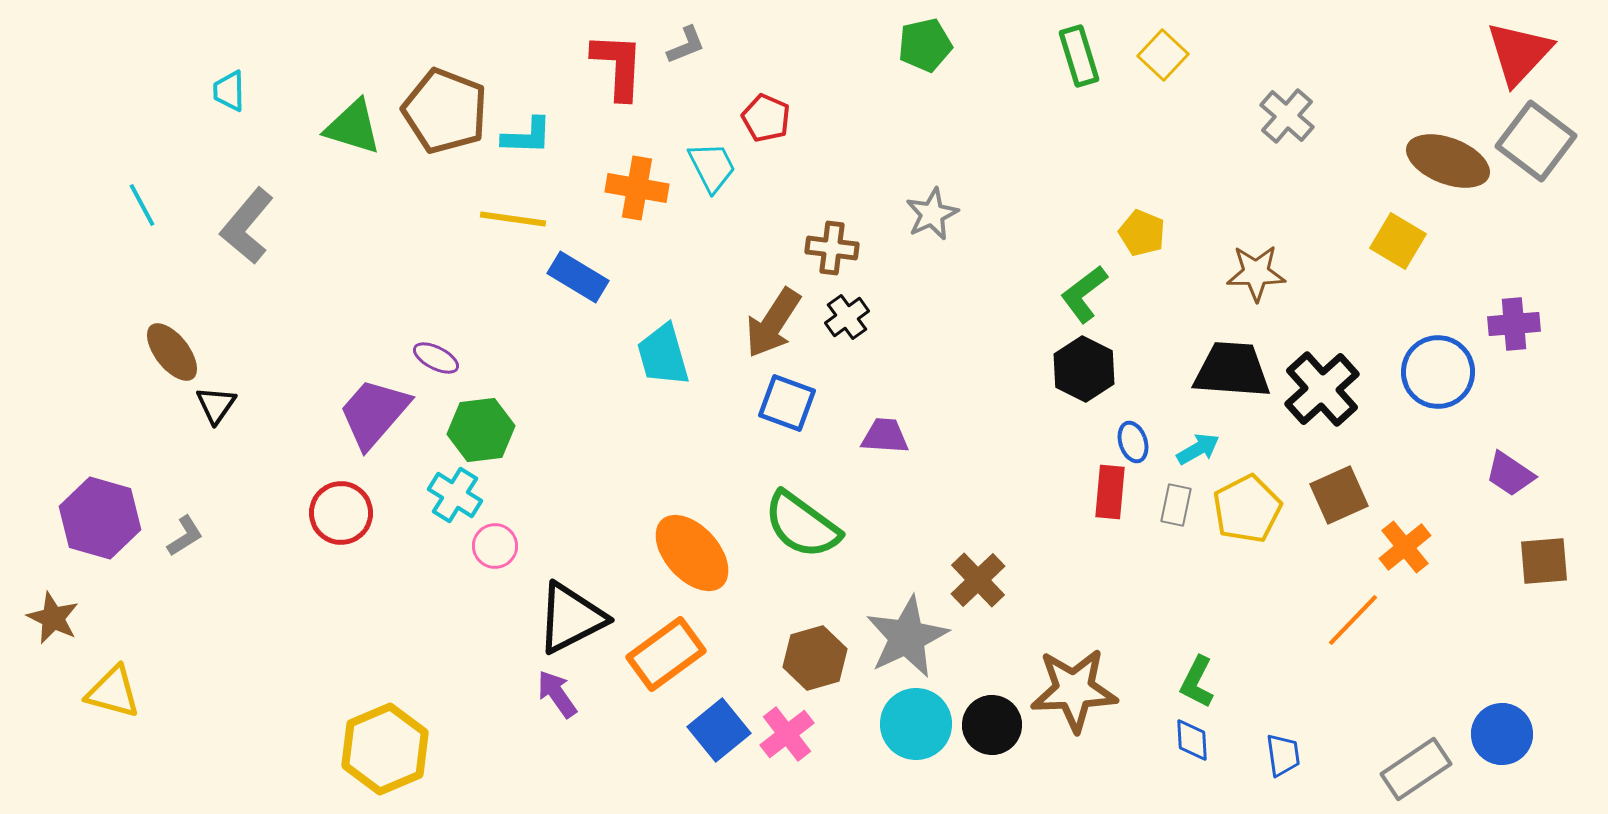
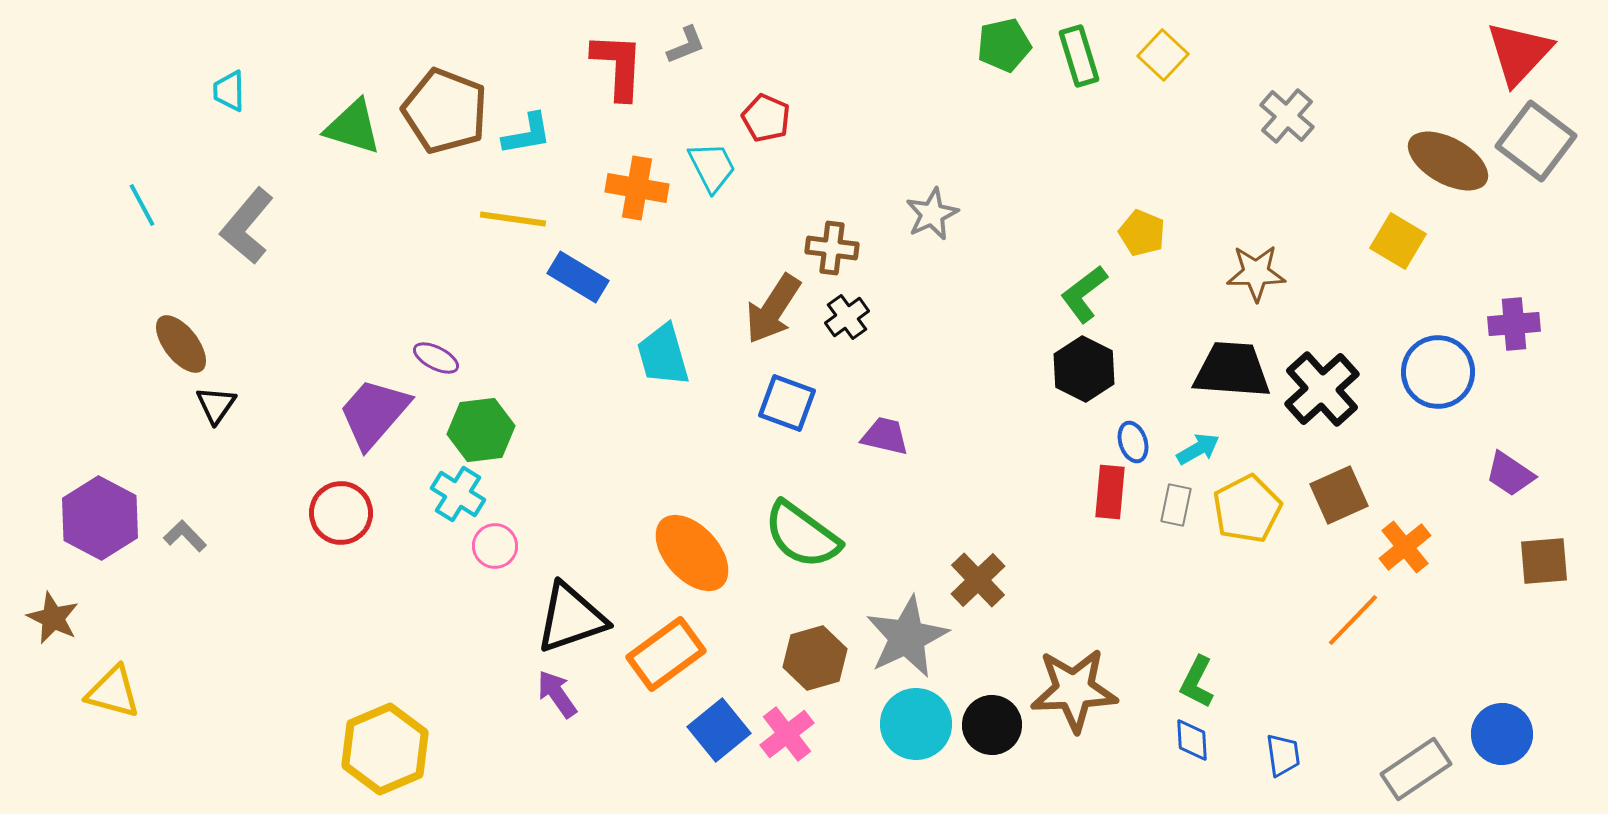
green pentagon at (925, 45): moved 79 px right
cyan L-shape at (527, 136): moved 2 px up; rotated 12 degrees counterclockwise
brown ellipse at (1448, 161): rotated 8 degrees clockwise
brown arrow at (773, 323): moved 14 px up
brown ellipse at (172, 352): moved 9 px right, 8 px up
purple trapezoid at (885, 436): rotated 9 degrees clockwise
cyan cross at (455, 495): moved 3 px right, 1 px up
purple hexagon at (100, 518): rotated 12 degrees clockwise
green semicircle at (802, 525): moved 10 px down
gray L-shape at (185, 536): rotated 102 degrees counterclockwise
black triangle at (571, 618): rotated 8 degrees clockwise
